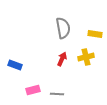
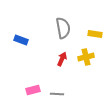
blue rectangle: moved 6 px right, 25 px up
